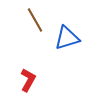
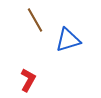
blue triangle: moved 1 px right, 2 px down
